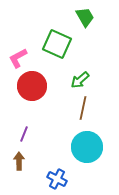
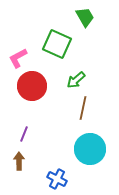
green arrow: moved 4 px left
cyan circle: moved 3 px right, 2 px down
